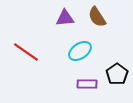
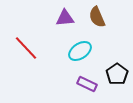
brown semicircle: rotated 10 degrees clockwise
red line: moved 4 px up; rotated 12 degrees clockwise
purple rectangle: rotated 24 degrees clockwise
